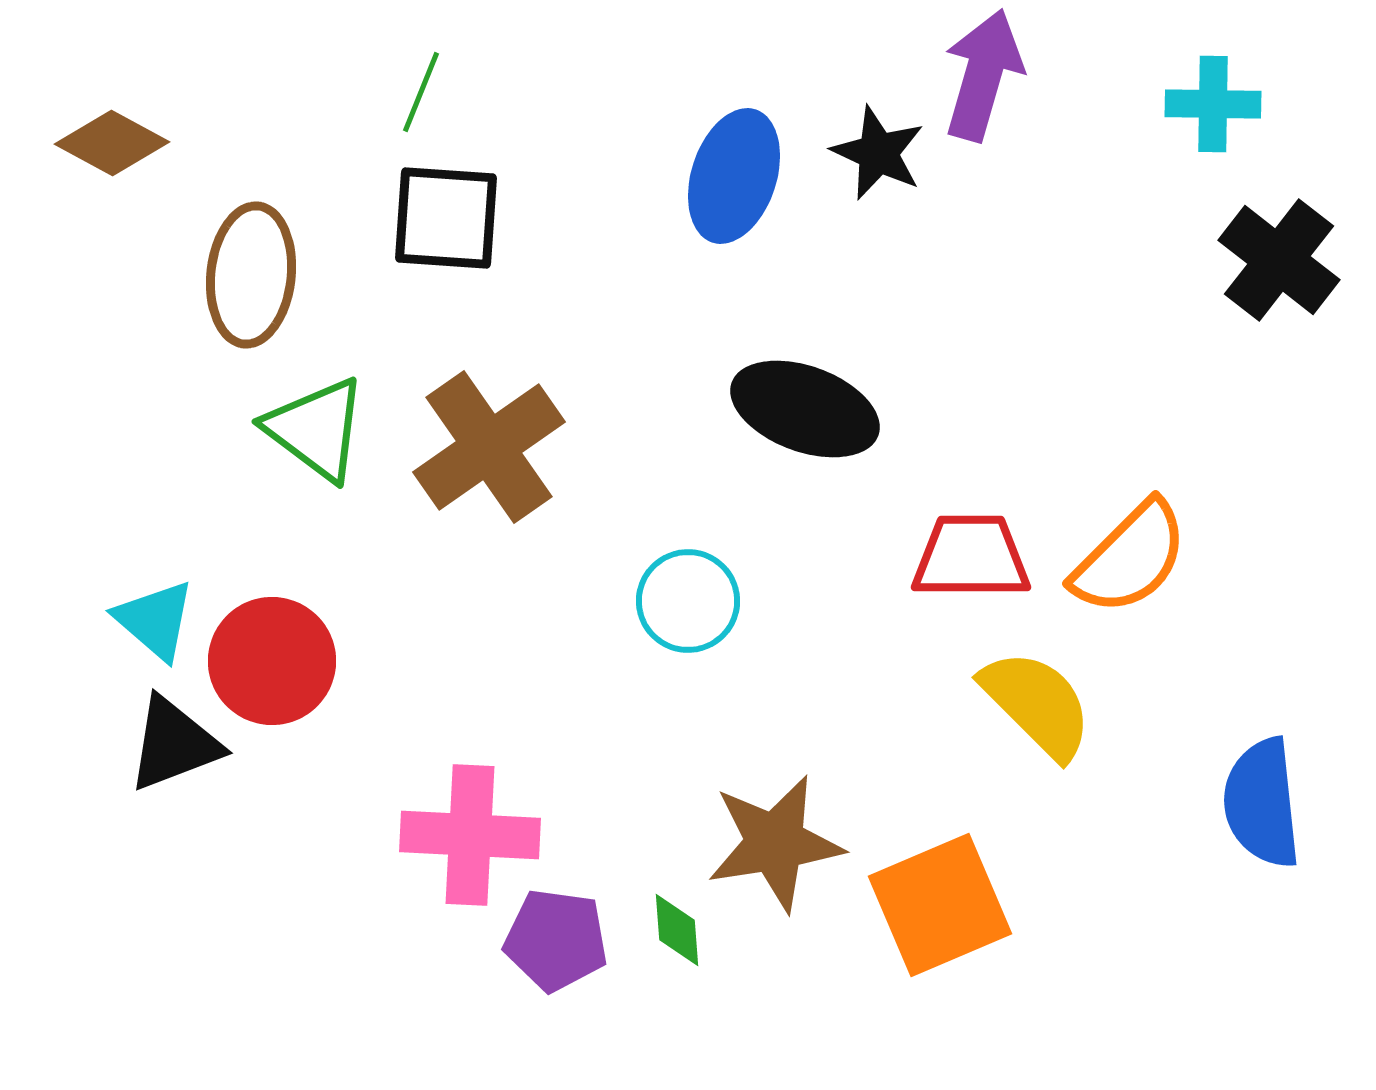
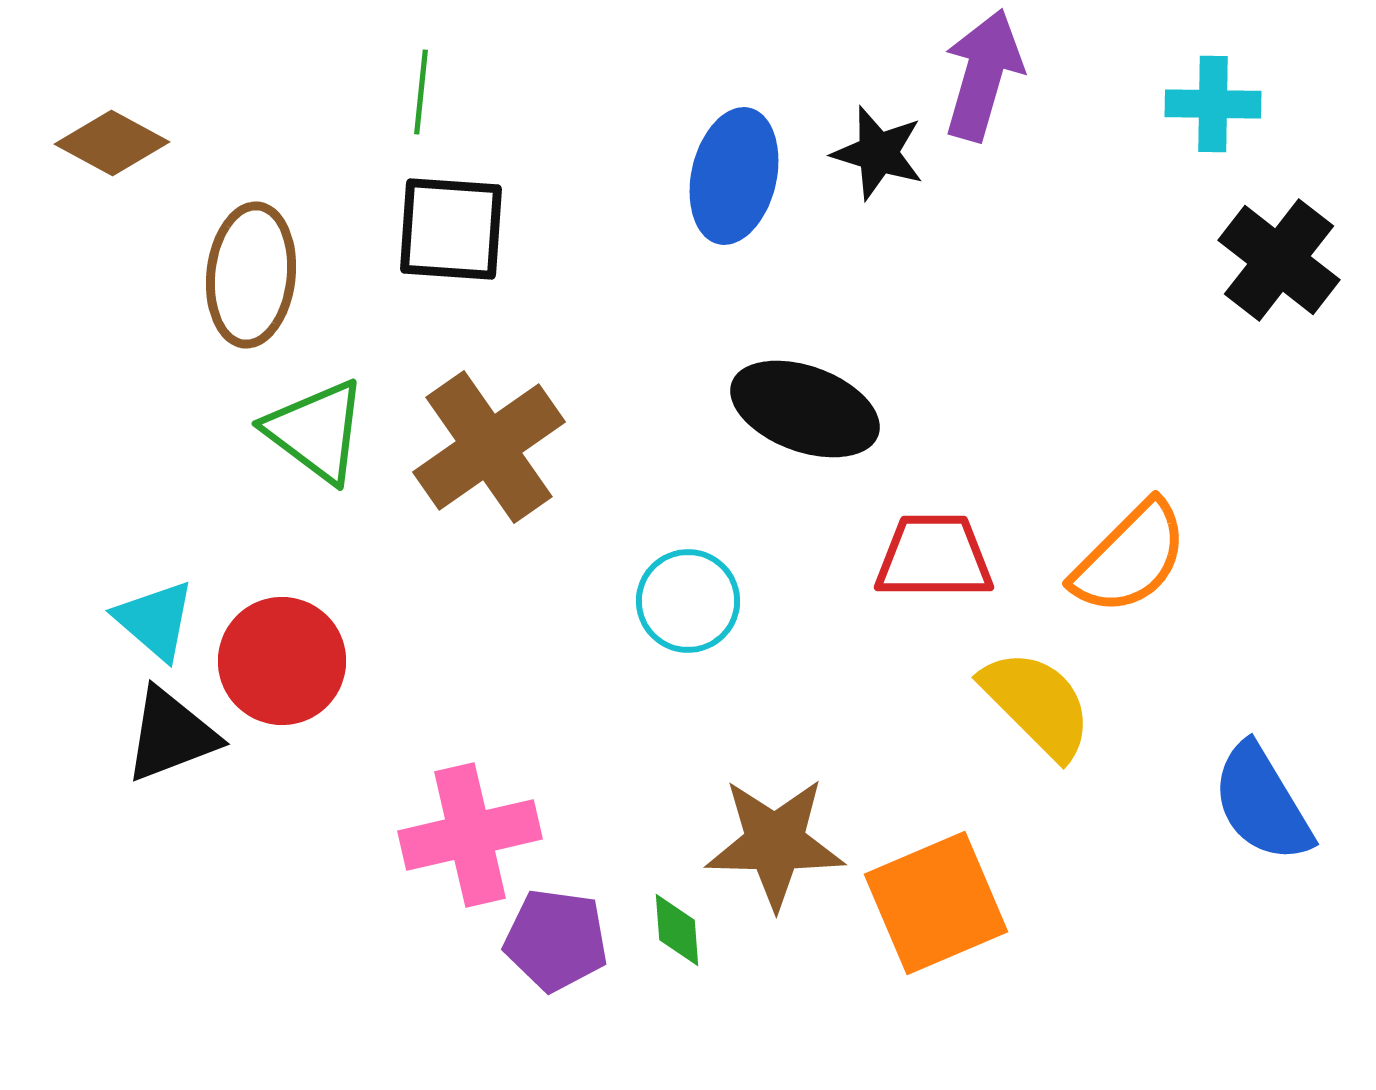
green line: rotated 16 degrees counterclockwise
black star: rotated 8 degrees counterclockwise
blue ellipse: rotated 5 degrees counterclockwise
black square: moved 5 px right, 11 px down
green triangle: moved 2 px down
red trapezoid: moved 37 px left
red circle: moved 10 px right
black triangle: moved 3 px left, 9 px up
blue semicircle: rotated 25 degrees counterclockwise
pink cross: rotated 16 degrees counterclockwise
brown star: rotated 10 degrees clockwise
orange square: moved 4 px left, 2 px up
